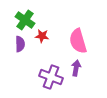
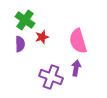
red star: moved 1 px down; rotated 24 degrees counterclockwise
